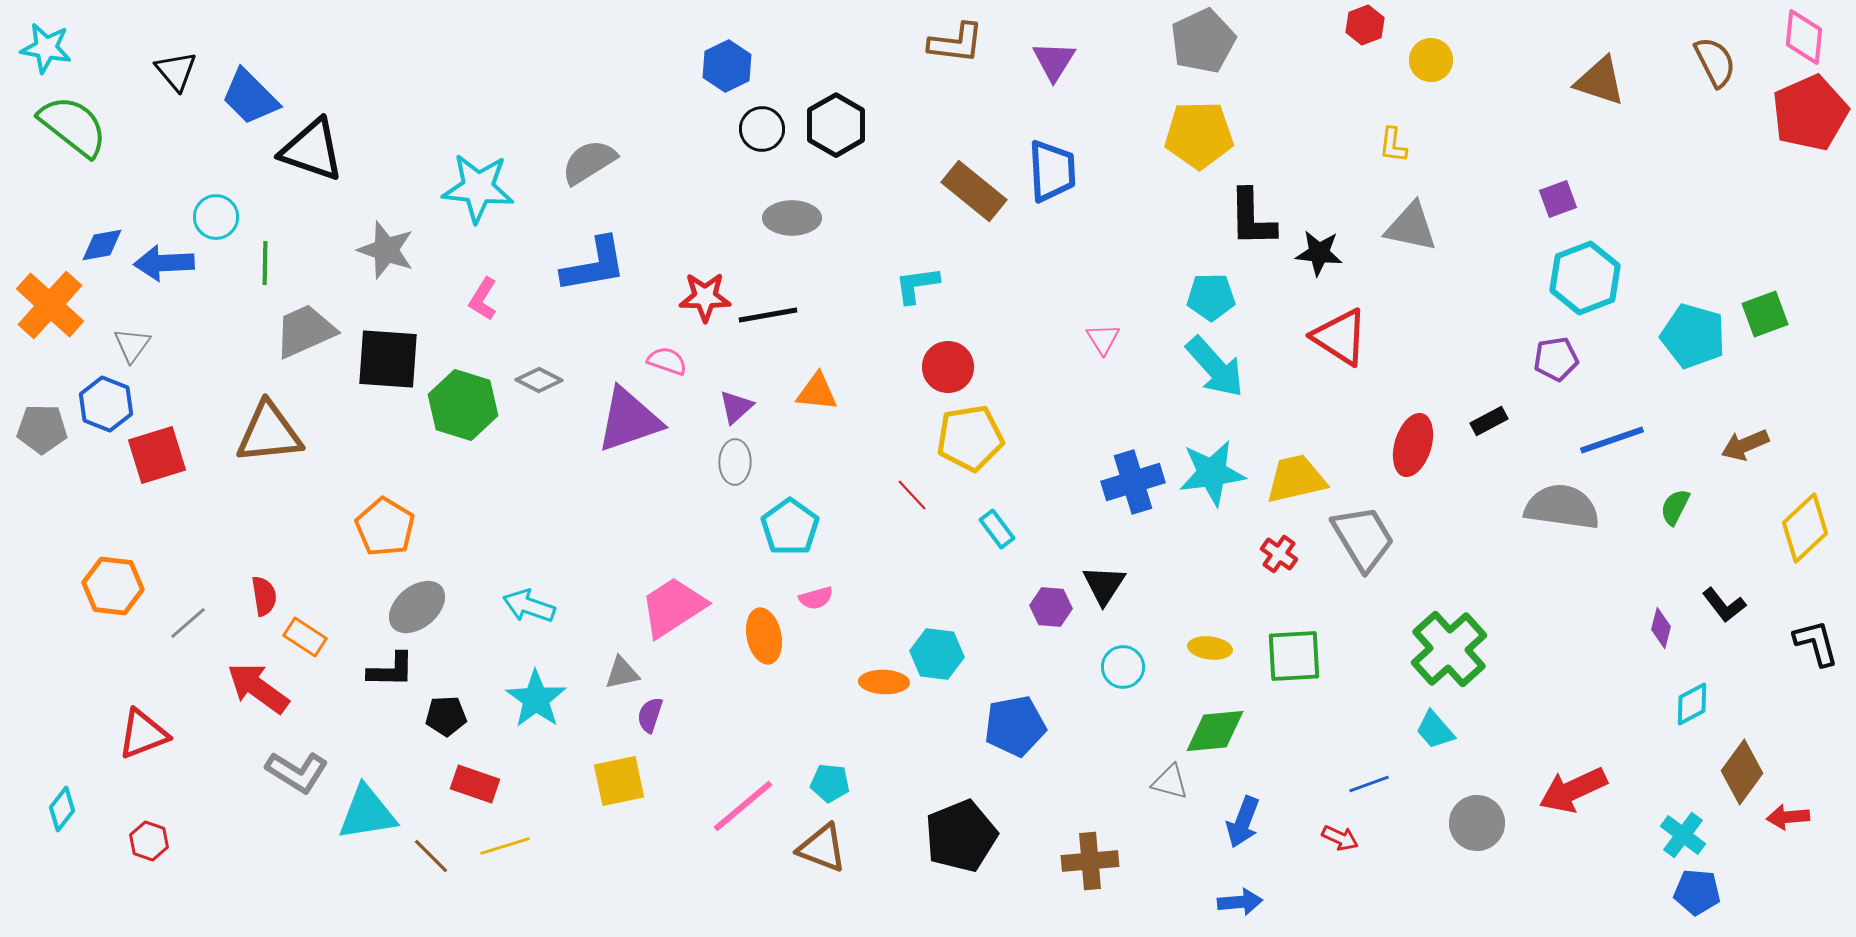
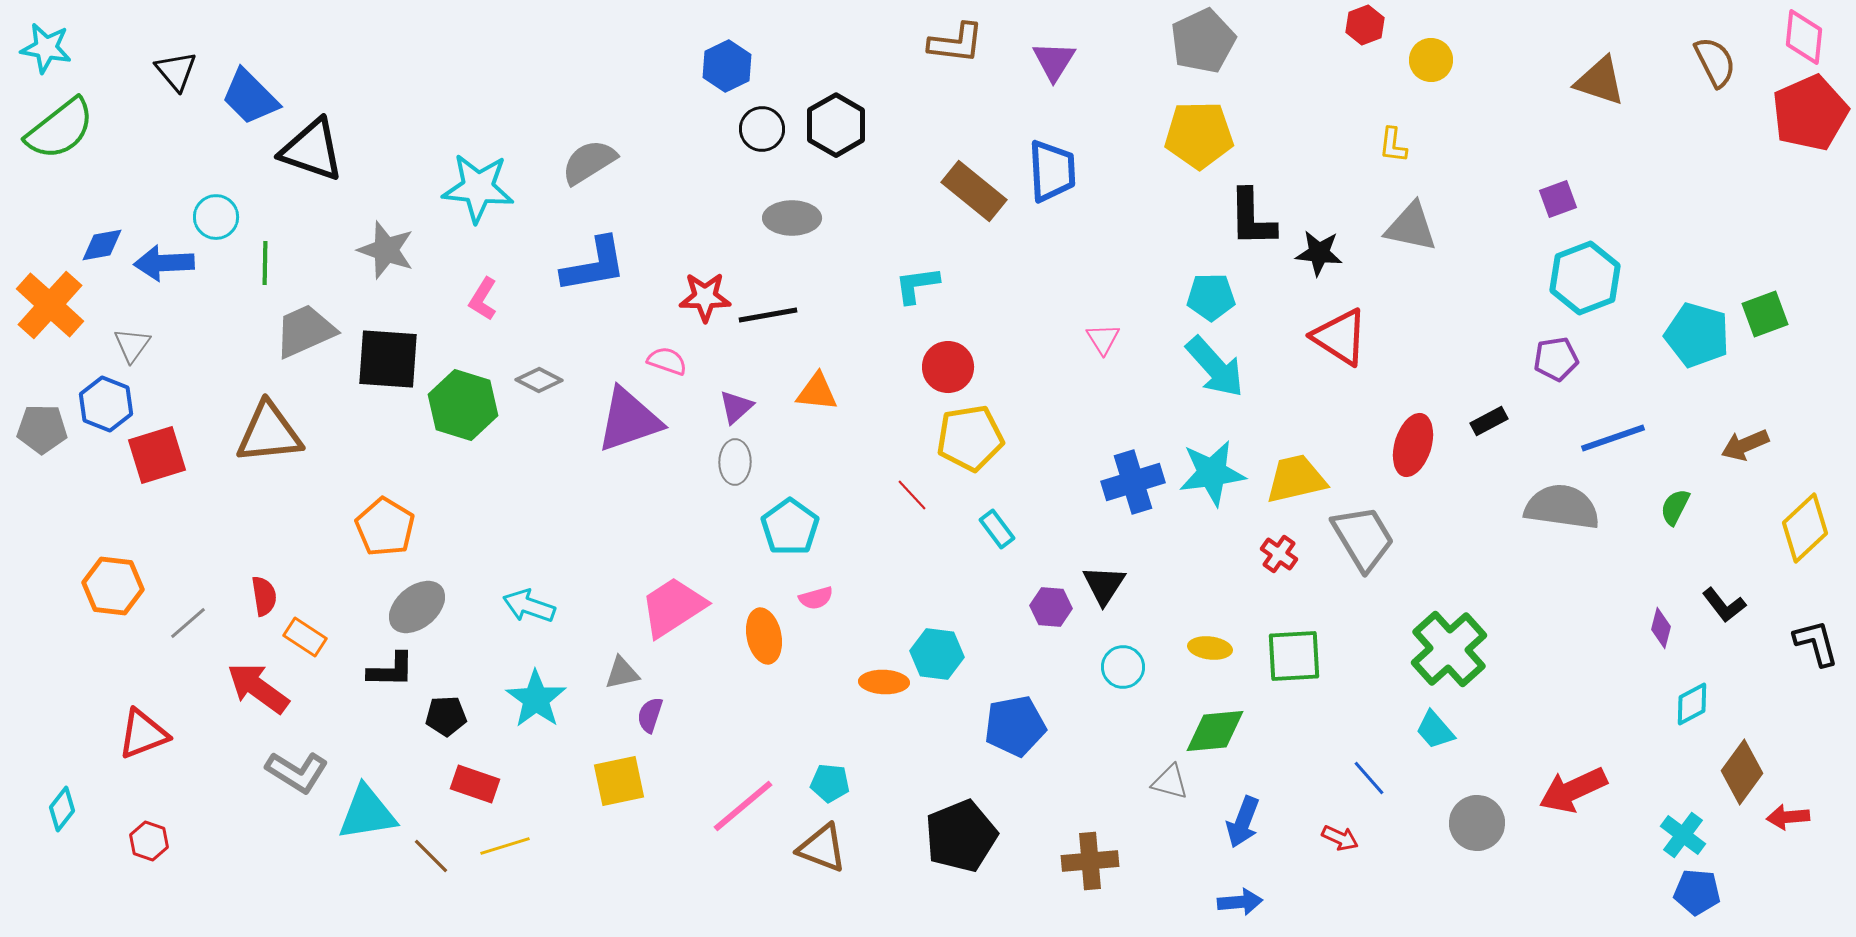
green semicircle at (73, 126): moved 13 px left, 3 px down; rotated 104 degrees clockwise
cyan pentagon at (1693, 336): moved 4 px right, 1 px up
blue line at (1612, 440): moved 1 px right, 2 px up
blue line at (1369, 784): moved 6 px up; rotated 69 degrees clockwise
